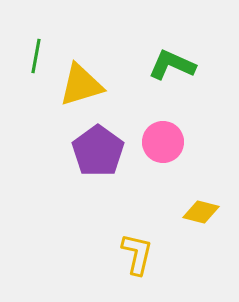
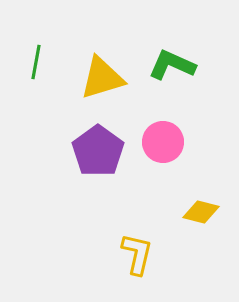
green line: moved 6 px down
yellow triangle: moved 21 px right, 7 px up
